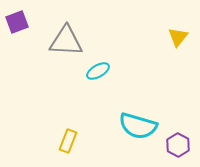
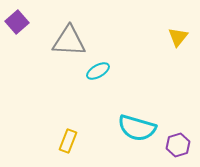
purple square: rotated 20 degrees counterclockwise
gray triangle: moved 3 px right
cyan semicircle: moved 1 px left, 2 px down
purple hexagon: rotated 15 degrees clockwise
